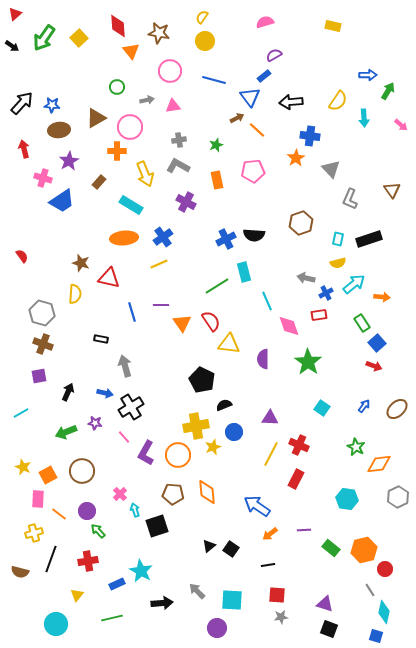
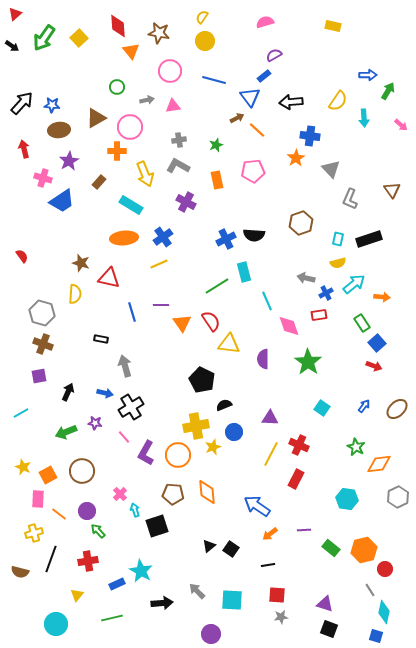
purple circle at (217, 628): moved 6 px left, 6 px down
